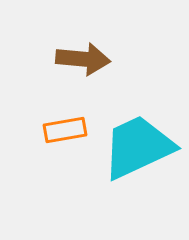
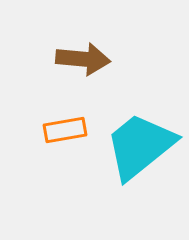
cyan trapezoid: moved 2 px right, 1 px up; rotated 14 degrees counterclockwise
